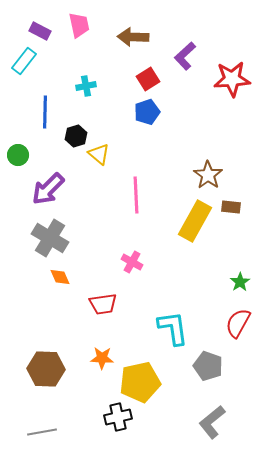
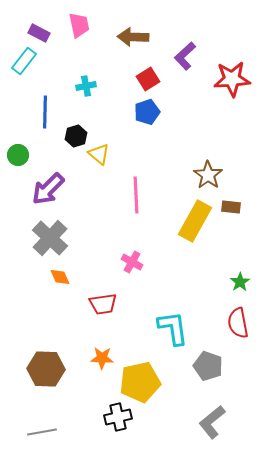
purple rectangle: moved 1 px left, 2 px down
gray cross: rotated 12 degrees clockwise
red semicircle: rotated 40 degrees counterclockwise
